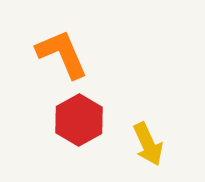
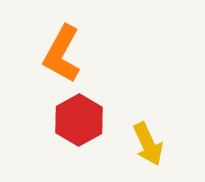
orange L-shape: rotated 128 degrees counterclockwise
